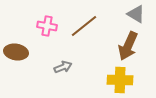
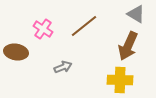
pink cross: moved 4 px left, 3 px down; rotated 24 degrees clockwise
